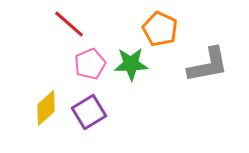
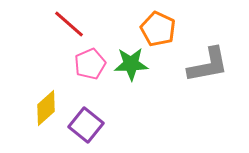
orange pentagon: moved 2 px left
purple square: moved 3 px left, 13 px down; rotated 20 degrees counterclockwise
